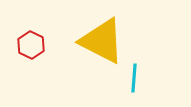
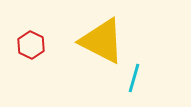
cyan line: rotated 12 degrees clockwise
